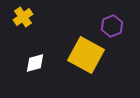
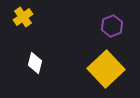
yellow square: moved 20 px right, 14 px down; rotated 18 degrees clockwise
white diamond: rotated 60 degrees counterclockwise
